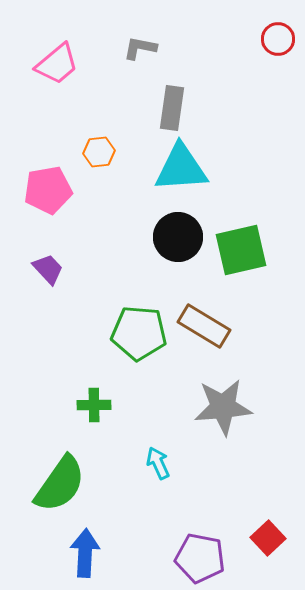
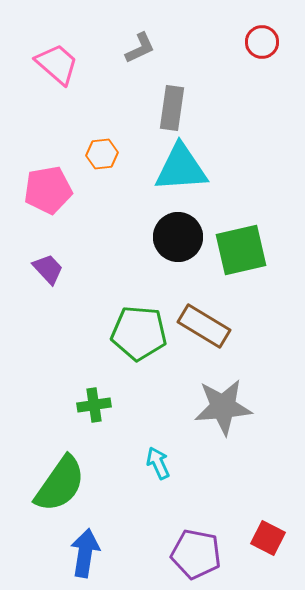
red circle: moved 16 px left, 3 px down
gray L-shape: rotated 144 degrees clockwise
pink trapezoid: rotated 99 degrees counterclockwise
orange hexagon: moved 3 px right, 2 px down
green cross: rotated 8 degrees counterclockwise
red square: rotated 20 degrees counterclockwise
blue arrow: rotated 6 degrees clockwise
purple pentagon: moved 4 px left, 4 px up
